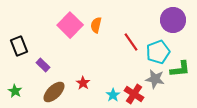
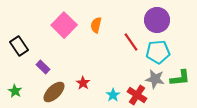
purple circle: moved 16 px left
pink square: moved 6 px left
black rectangle: rotated 12 degrees counterclockwise
cyan pentagon: rotated 15 degrees clockwise
purple rectangle: moved 2 px down
green L-shape: moved 9 px down
red cross: moved 3 px right, 1 px down
